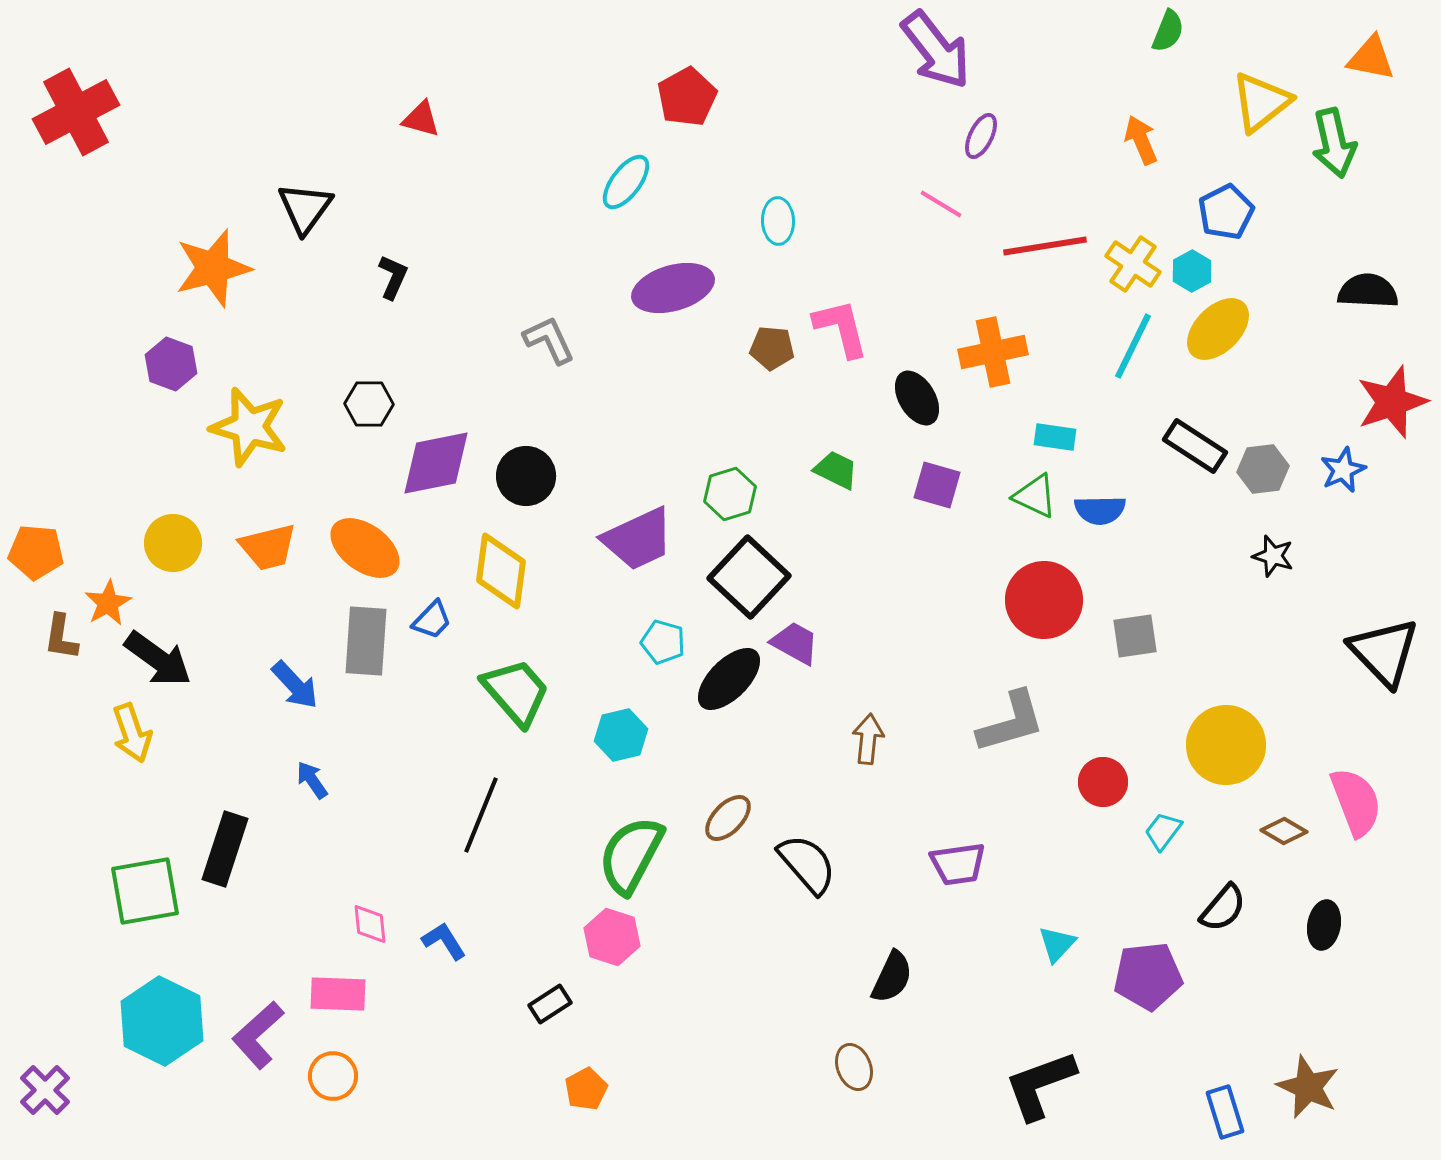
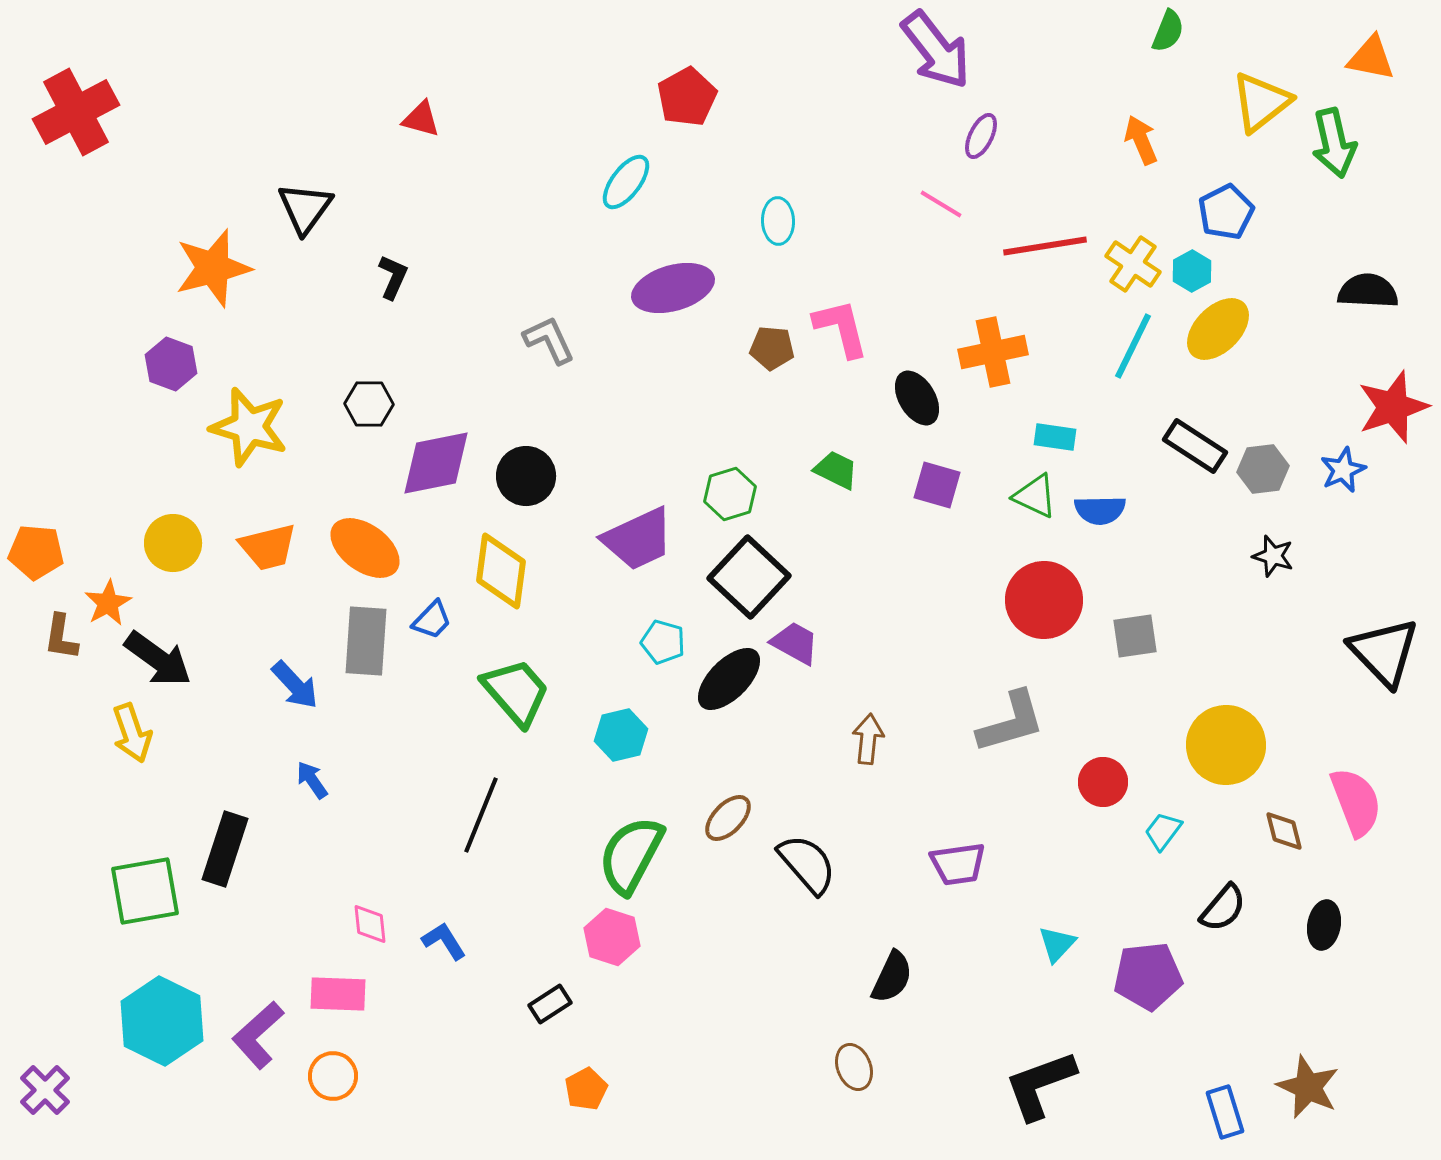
red star at (1392, 402): moved 1 px right, 5 px down
brown diamond at (1284, 831): rotated 45 degrees clockwise
